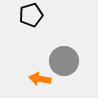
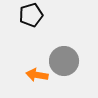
orange arrow: moved 3 px left, 4 px up
